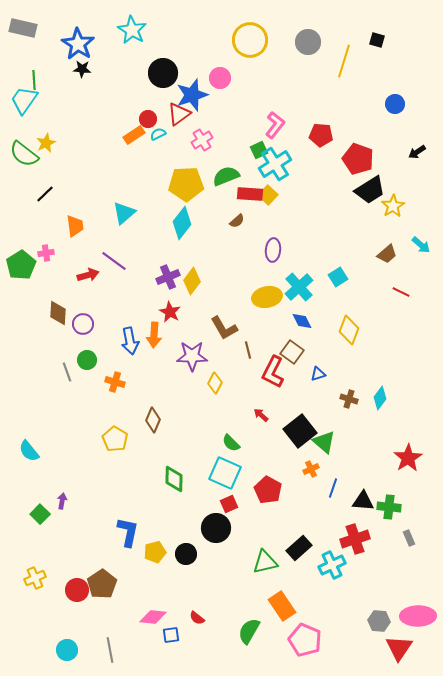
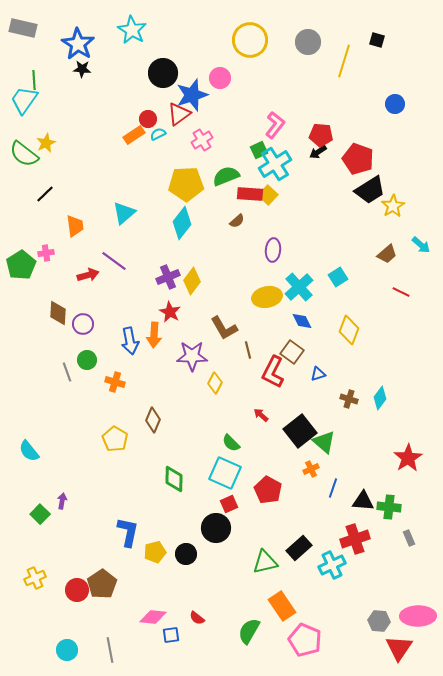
black arrow at (417, 152): moved 99 px left
